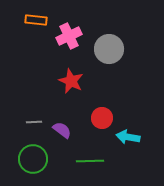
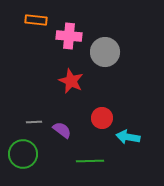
pink cross: rotated 30 degrees clockwise
gray circle: moved 4 px left, 3 px down
green circle: moved 10 px left, 5 px up
